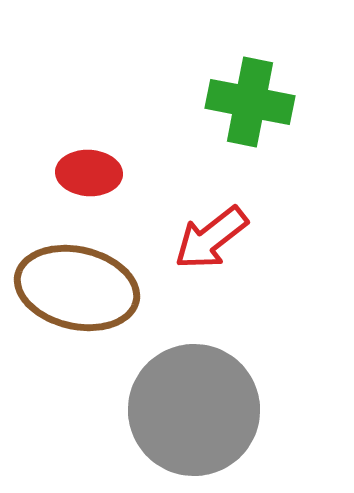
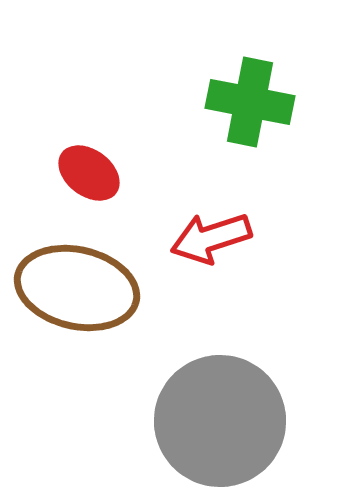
red ellipse: rotated 34 degrees clockwise
red arrow: rotated 20 degrees clockwise
gray circle: moved 26 px right, 11 px down
